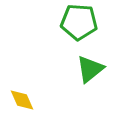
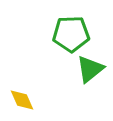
green pentagon: moved 8 px left, 12 px down; rotated 6 degrees counterclockwise
